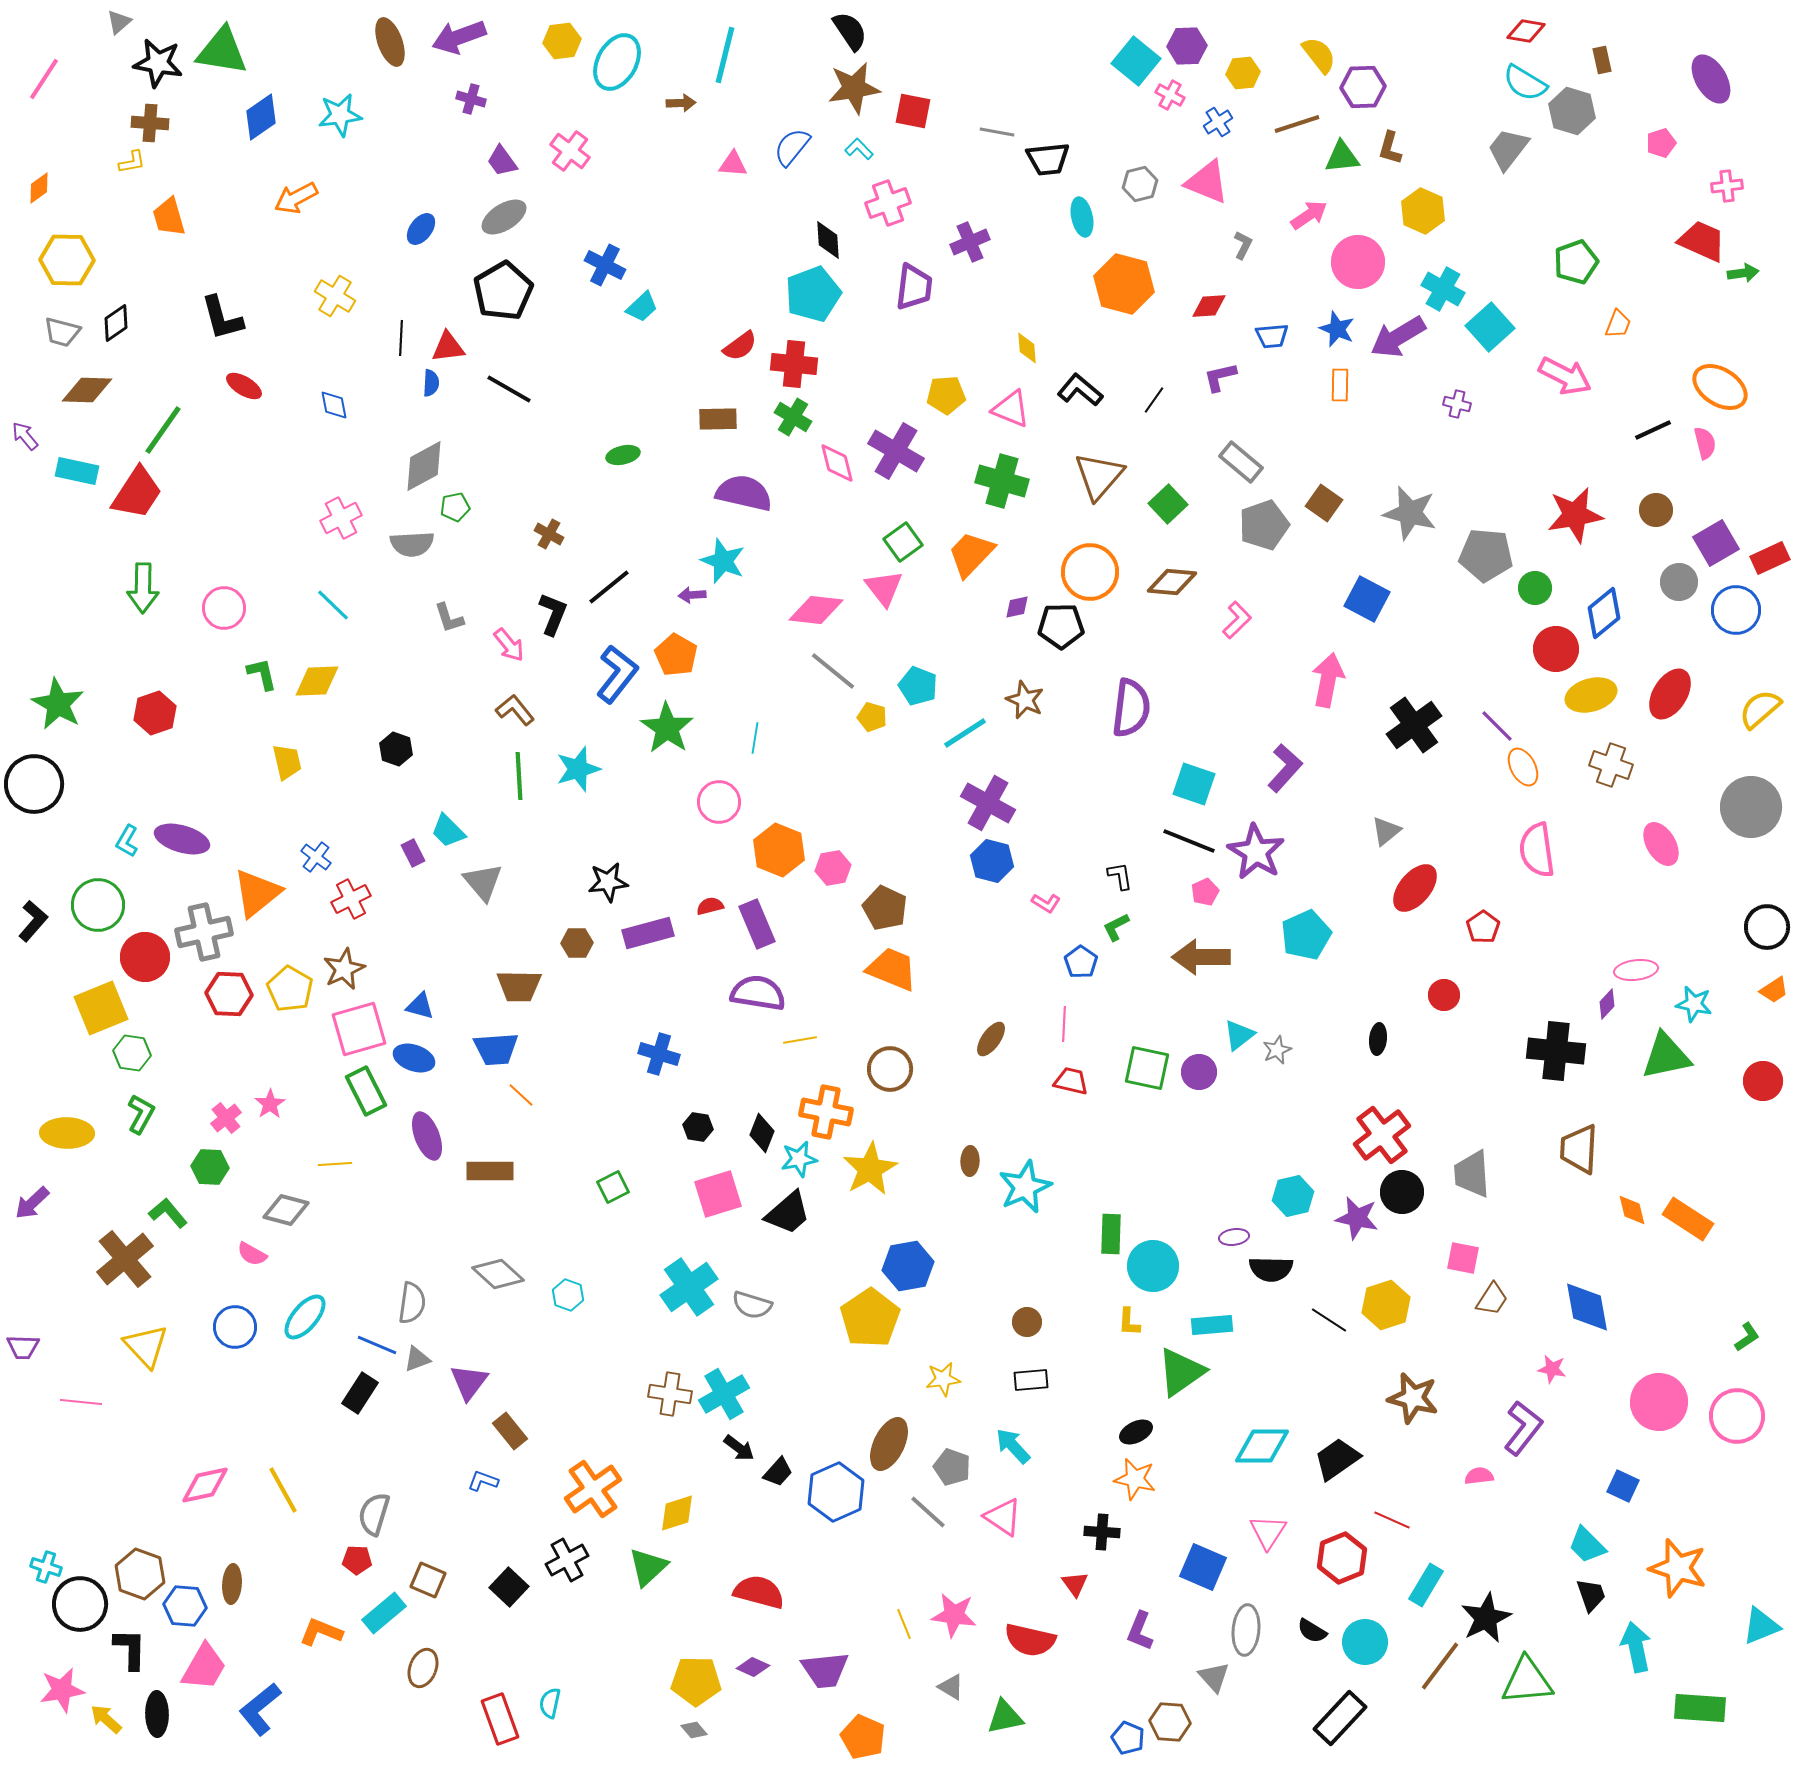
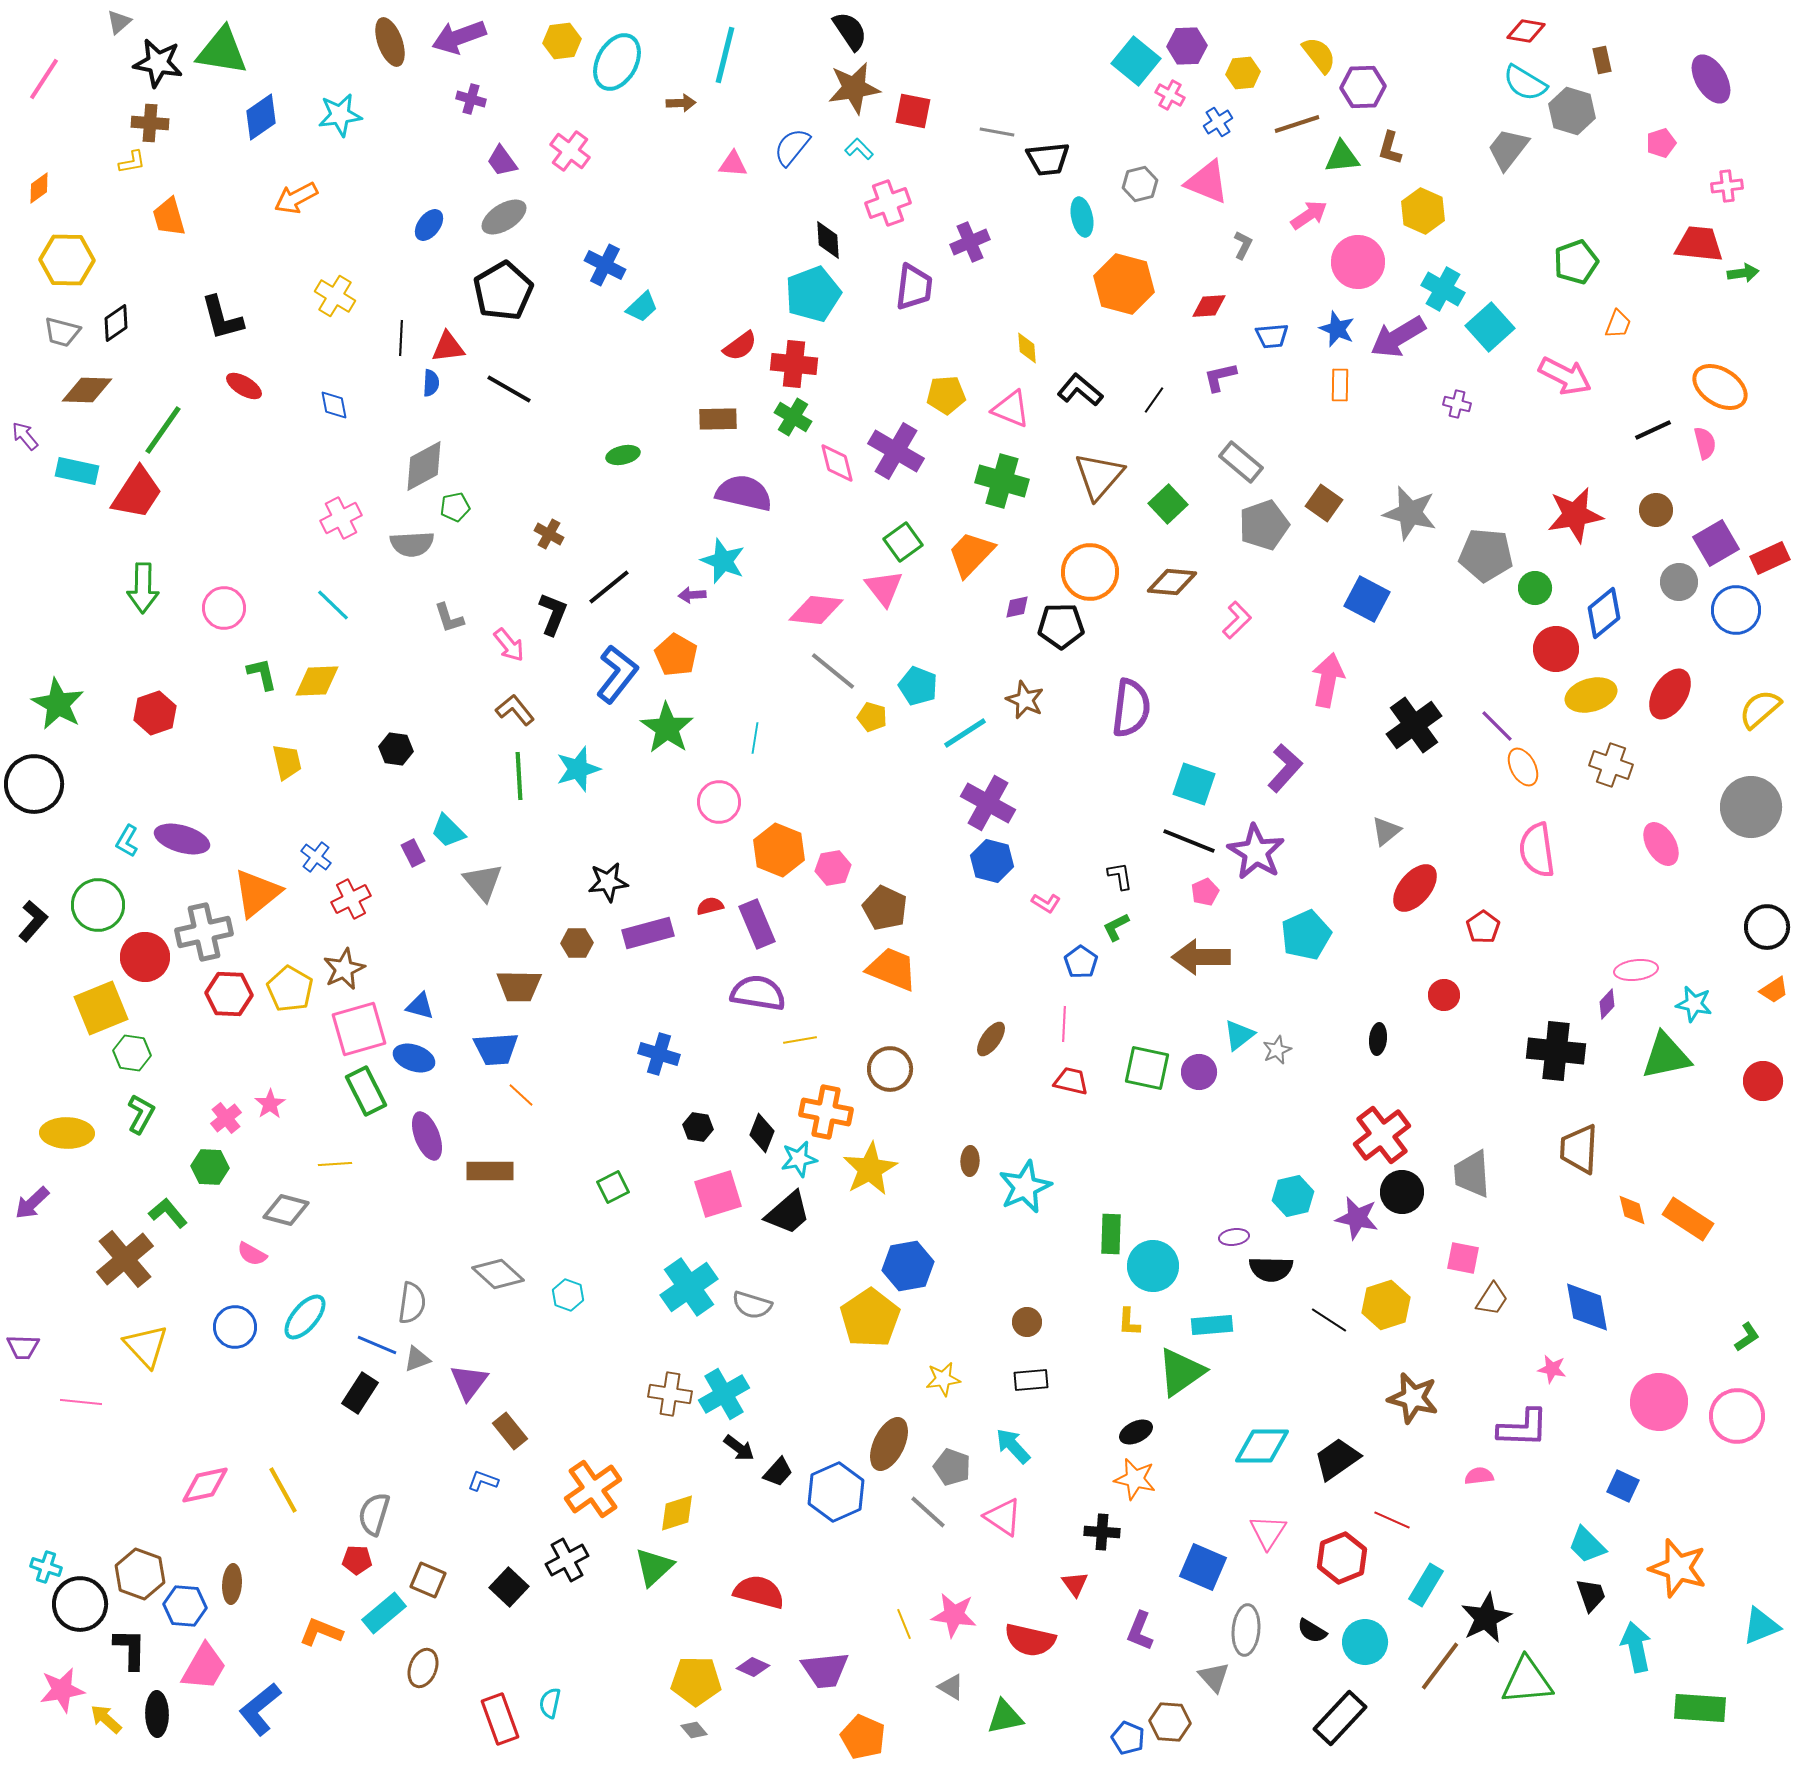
blue ellipse at (421, 229): moved 8 px right, 4 px up
red trapezoid at (1702, 241): moved 3 px left, 3 px down; rotated 18 degrees counterclockwise
black hexagon at (396, 749): rotated 12 degrees counterclockwise
purple L-shape at (1523, 1428): rotated 54 degrees clockwise
green triangle at (648, 1567): moved 6 px right
